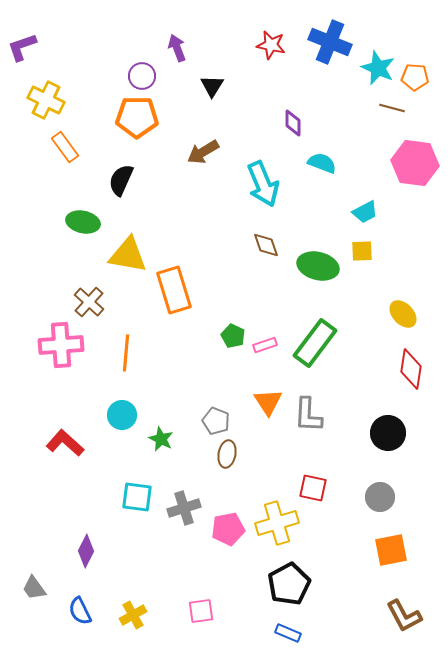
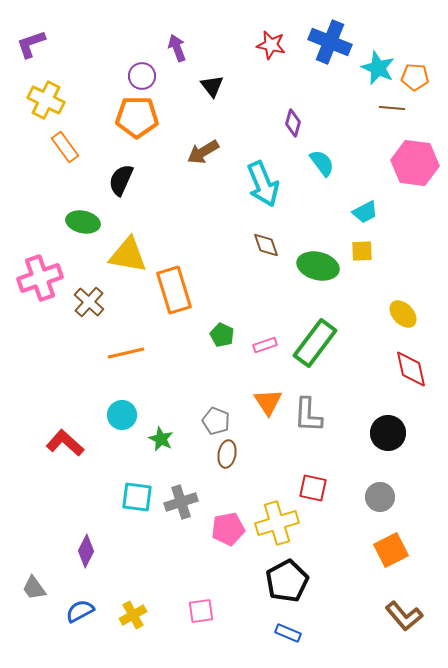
purple L-shape at (22, 47): moved 9 px right, 3 px up
black triangle at (212, 86): rotated 10 degrees counterclockwise
brown line at (392, 108): rotated 10 degrees counterclockwise
purple diamond at (293, 123): rotated 16 degrees clockwise
cyan semicircle at (322, 163): rotated 32 degrees clockwise
green pentagon at (233, 336): moved 11 px left, 1 px up
pink cross at (61, 345): moved 21 px left, 67 px up; rotated 15 degrees counterclockwise
orange line at (126, 353): rotated 72 degrees clockwise
red diamond at (411, 369): rotated 21 degrees counterclockwise
gray cross at (184, 508): moved 3 px left, 6 px up
orange square at (391, 550): rotated 16 degrees counterclockwise
black pentagon at (289, 584): moved 2 px left, 3 px up
blue semicircle at (80, 611): rotated 88 degrees clockwise
brown L-shape at (404, 616): rotated 12 degrees counterclockwise
